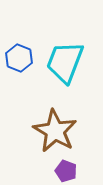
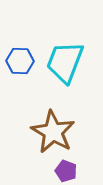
blue hexagon: moved 1 px right, 3 px down; rotated 20 degrees counterclockwise
brown star: moved 2 px left, 1 px down
